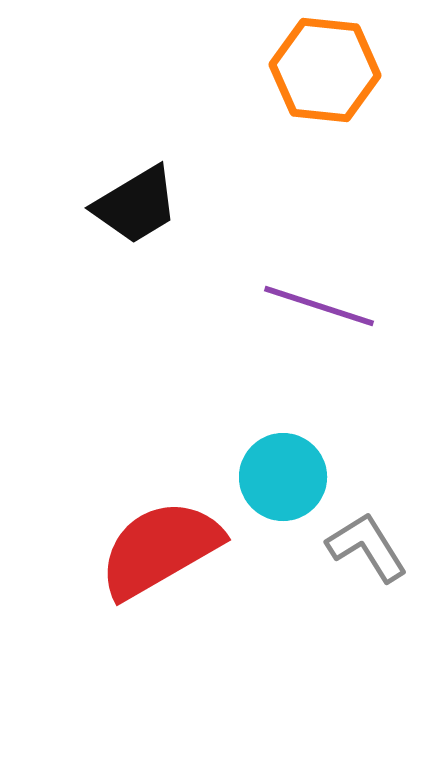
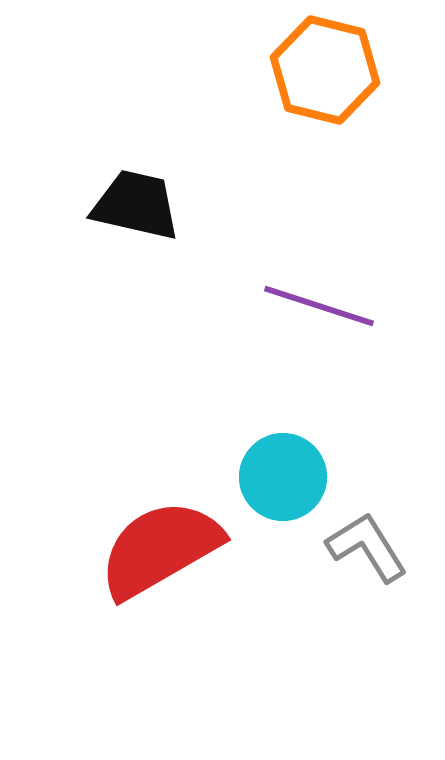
orange hexagon: rotated 8 degrees clockwise
black trapezoid: rotated 136 degrees counterclockwise
